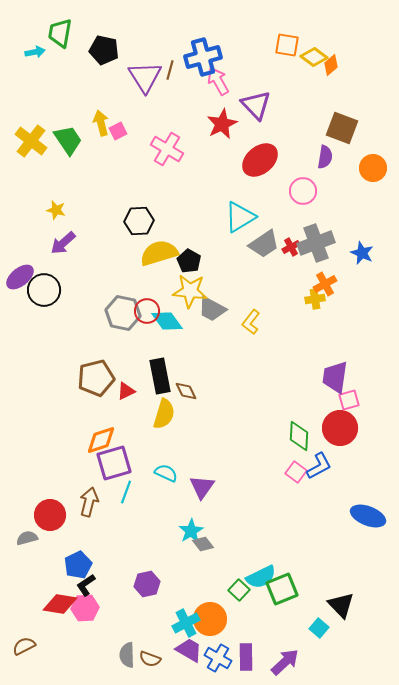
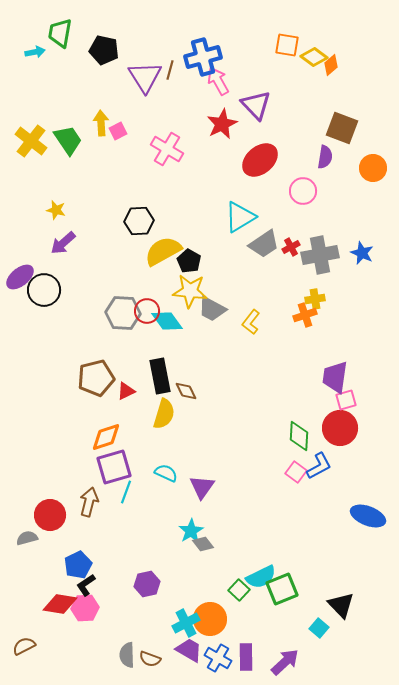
yellow arrow at (101, 123): rotated 10 degrees clockwise
gray cross at (316, 243): moved 4 px right, 12 px down; rotated 9 degrees clockwise
yellow semicircle at (159, 253): moved 4 px right, 2 px up; rotated 12 degrees counterclockwise
orange cross at (325, 284): moved 20 px left, 31 px down; rotated 10 degrees clockwise
gray hexagon at (123, 313): rotated 8 degrees counterclockwise
pink square at (349, 400): moved 3 px left
orange diamond at (101, 440): moved 5 px right, 3 px up
purple square at (114, 463): moved 4 px down
